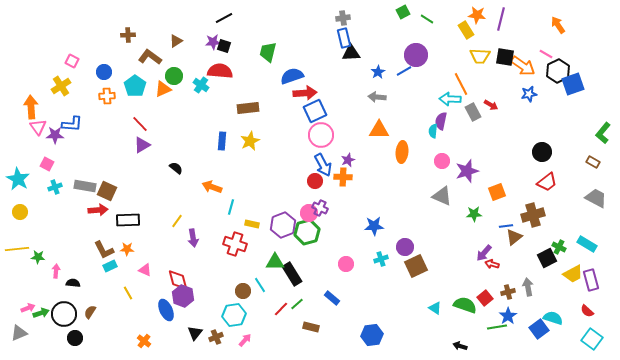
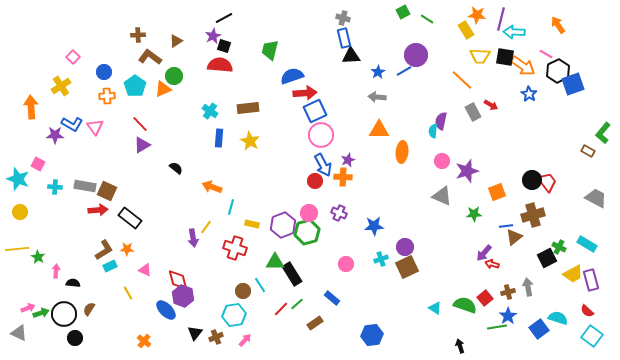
gray cross at (343, 18): rotated 24 degrees clockwise
brown cross at (128, 35): moved 10 px right
purple star at (213, 42): moved 6 px up; rotated 21 degrees counterclockwise
green trapezoid at (268, 52): moved 2 px right, 2 px up
black triangle at (351, 53): moved 3 px down
pink square at (72, 61): moved 1 px right, 4 px up; rotated 16 degrees clockwise
red semicircle at (220, 71): moved 6 px up
orange line at (461, 84): moved 1 px right, 4 px up; rotated 20 degrees counterclockwise
cyan cross at (201, 85): moved 9 px right, 26 px down
blue star at (529, 94): rotated 28 degrees counterclockwise
cyan arrow at (450, 99): moved 64 px right, 67 px up
blue L-shape at (72, 124): rotated 25 degrees clockwise
pink triangle at (38, 127): moved 57 px right
blue rectangle at (222, 141): moved 3 px left, 3 px up
yellow star at (250, 141): rotated 18 degrees counterclockwise
black circle at (542, 152): moved 10 px left, 28 px down
brown rectangle at (593, 162): moved 5 px left, 11 px up
pink square at (47, 164): moved 9 px left
cyan star at (18, 179): rotated 10 degrees counterclockwise
red trapezoid at (547, 182): rotated 90 degrees counterclockwise
cyan cross at (55, 187): rotated 24 degrees clockwise
purple cross at (320, 208): moved 19 px right, 5 px down
black rectangle at (128, 220): moved 2 px right, 2 px up; rotated 40 degrees clockwise
yellow line at (177, 221): moved 29 px right, 6 px down
red cross at (235, 244): moved 4 px down
brown L-shape at (104, 250): rotated 95 degrees counterclockwise
green star at (38, 257): rotated 24 degrees clockwise
brown square at (416, 266): moved 9 px left, 1 px down
blue ellipse at (166, 310): rotated 20 degrees counterclockwise
brown semicircle at (90, 312): moved 1 px left, 3 px up
cyan semicircle at (553, 318): moved 5 px right
brown rectangle at (311, 327): moved 4 px right, 4 px up; rotated 49 degrees counterclockwise
gray triangle at (19, 333): rotated 48 degrees clockwise
cyan square at (592, 339): moved 3 px up
black arrow at (460, 346): rotated 56 degrees clockwise
